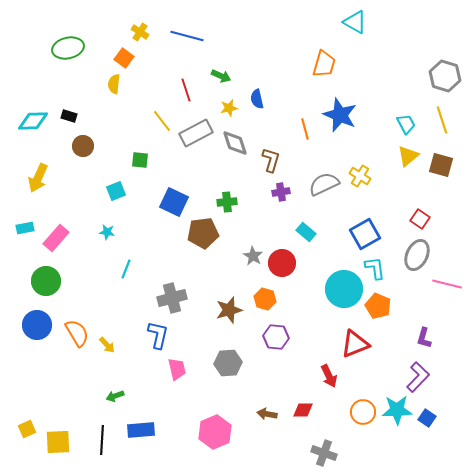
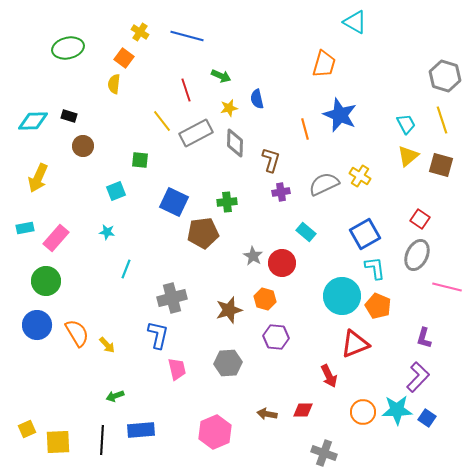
gray diamond at (235, 143): rotated 20 degrees clockwise
pink line at (447, 284): moved 3 px down
cyan circle at (344, 289): moved 2 px left, 7 px down
